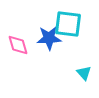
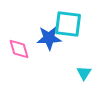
pink diamond: moved 1 px right, 4 px down
cyan triangle: rotated 14 degrees clockwise
